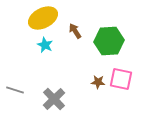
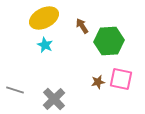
yellow ellipse: moved 1 px right
brown arrow: moved 7 px right, 5 px up
brown star: rotated 16 degrees counterclockwise
